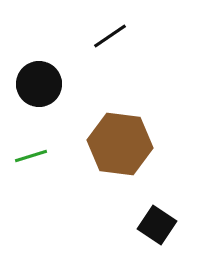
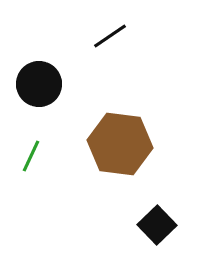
green line: rotated 48 degrees counterclockwise
black square: rotated 12 degrees clockwise
